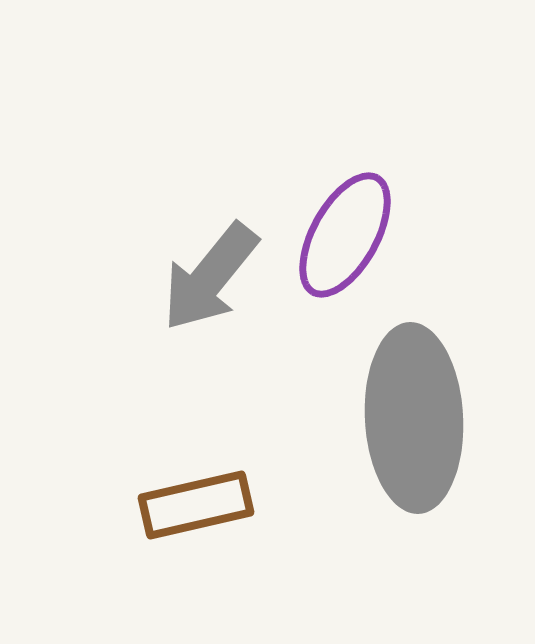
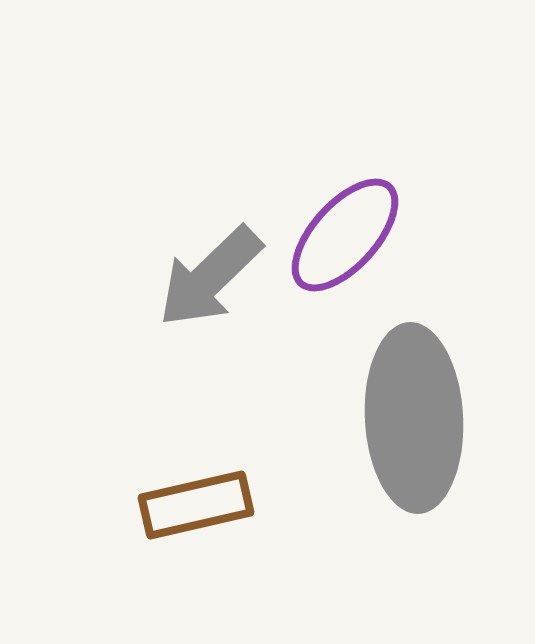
purple ellipse: rotated 13 degrees clockwise
gray arrow: rotated 7 degrees clockwise
